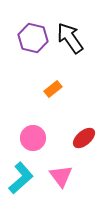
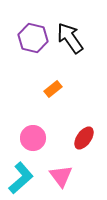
red ellipse: rotated 15 degrees counterclockwise
